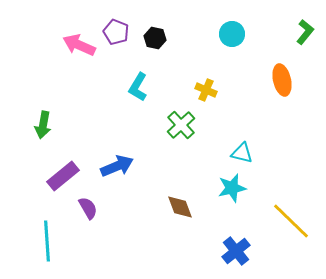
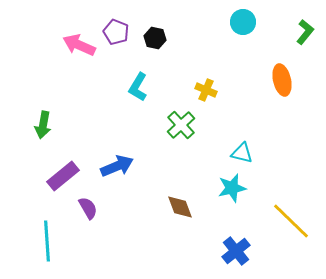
cyan circle: moved 11 px right, 12 px up
